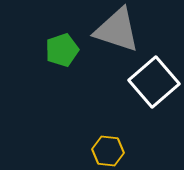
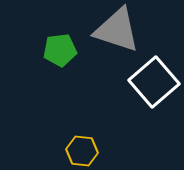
green pentagon: moved 2 px left; rotated 12 degrees clockwise
yellow hexagon: moved 26 px left
